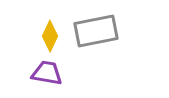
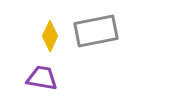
purple trapezoid: moved 5 px left, 5 px down
